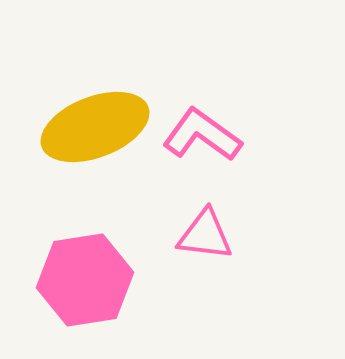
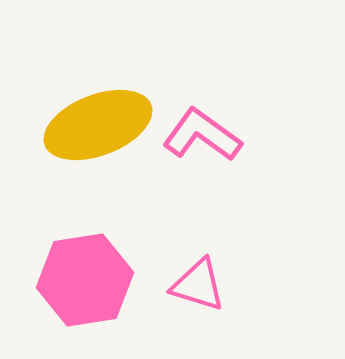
yellow ellipse: moved 3 px right, 2 px up
pink triangle: moved 7 px left, 50 px down; rotated 10 degrees clockwise
